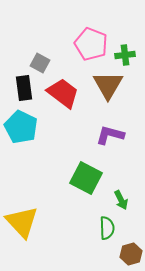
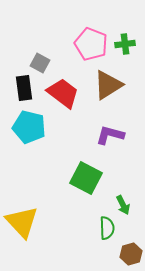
green cross: moved 11 px up
brown triangle: rotated 28 degrees clockwise
cyan pentagon: moved 8 px right; rotated 12 degrees counterclockwise
green arrow: moved 2 px right, 5 px down
